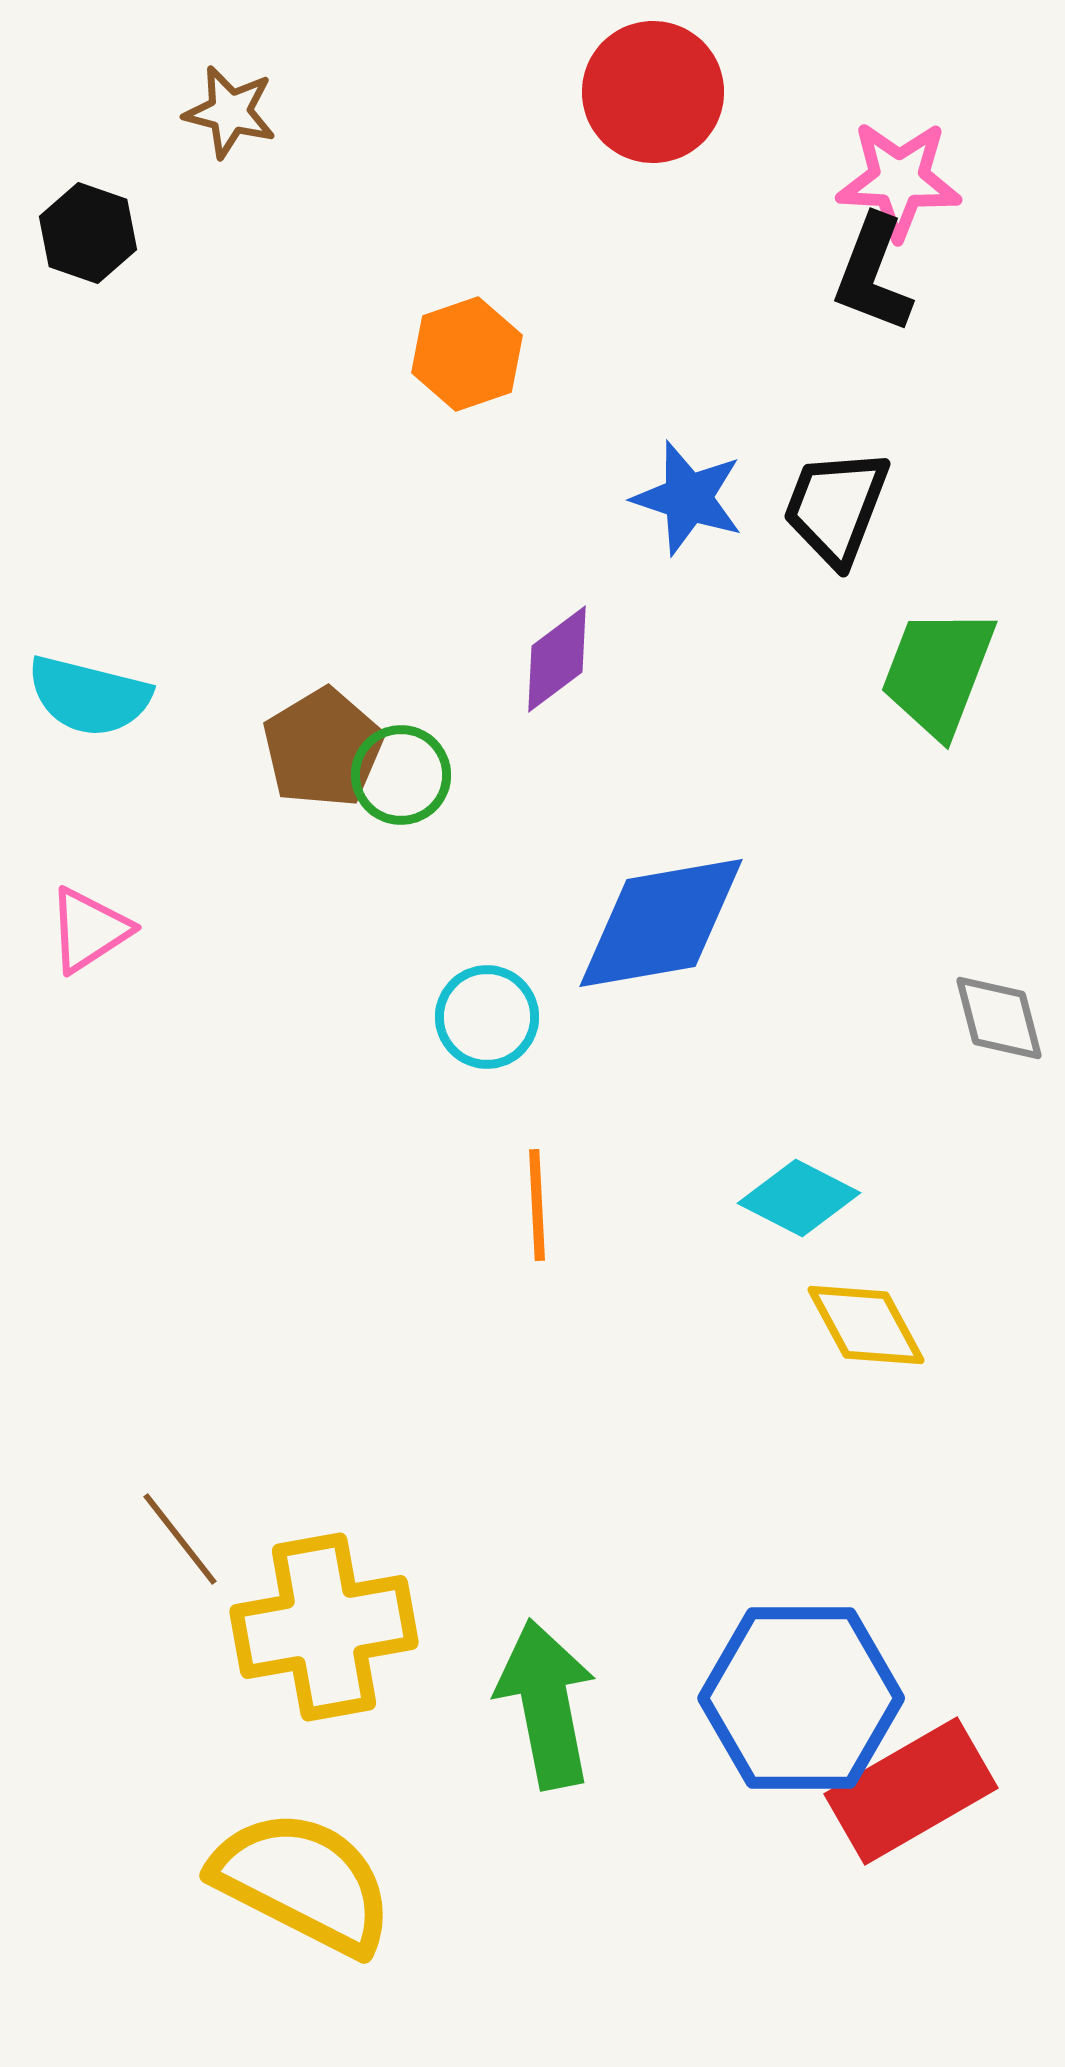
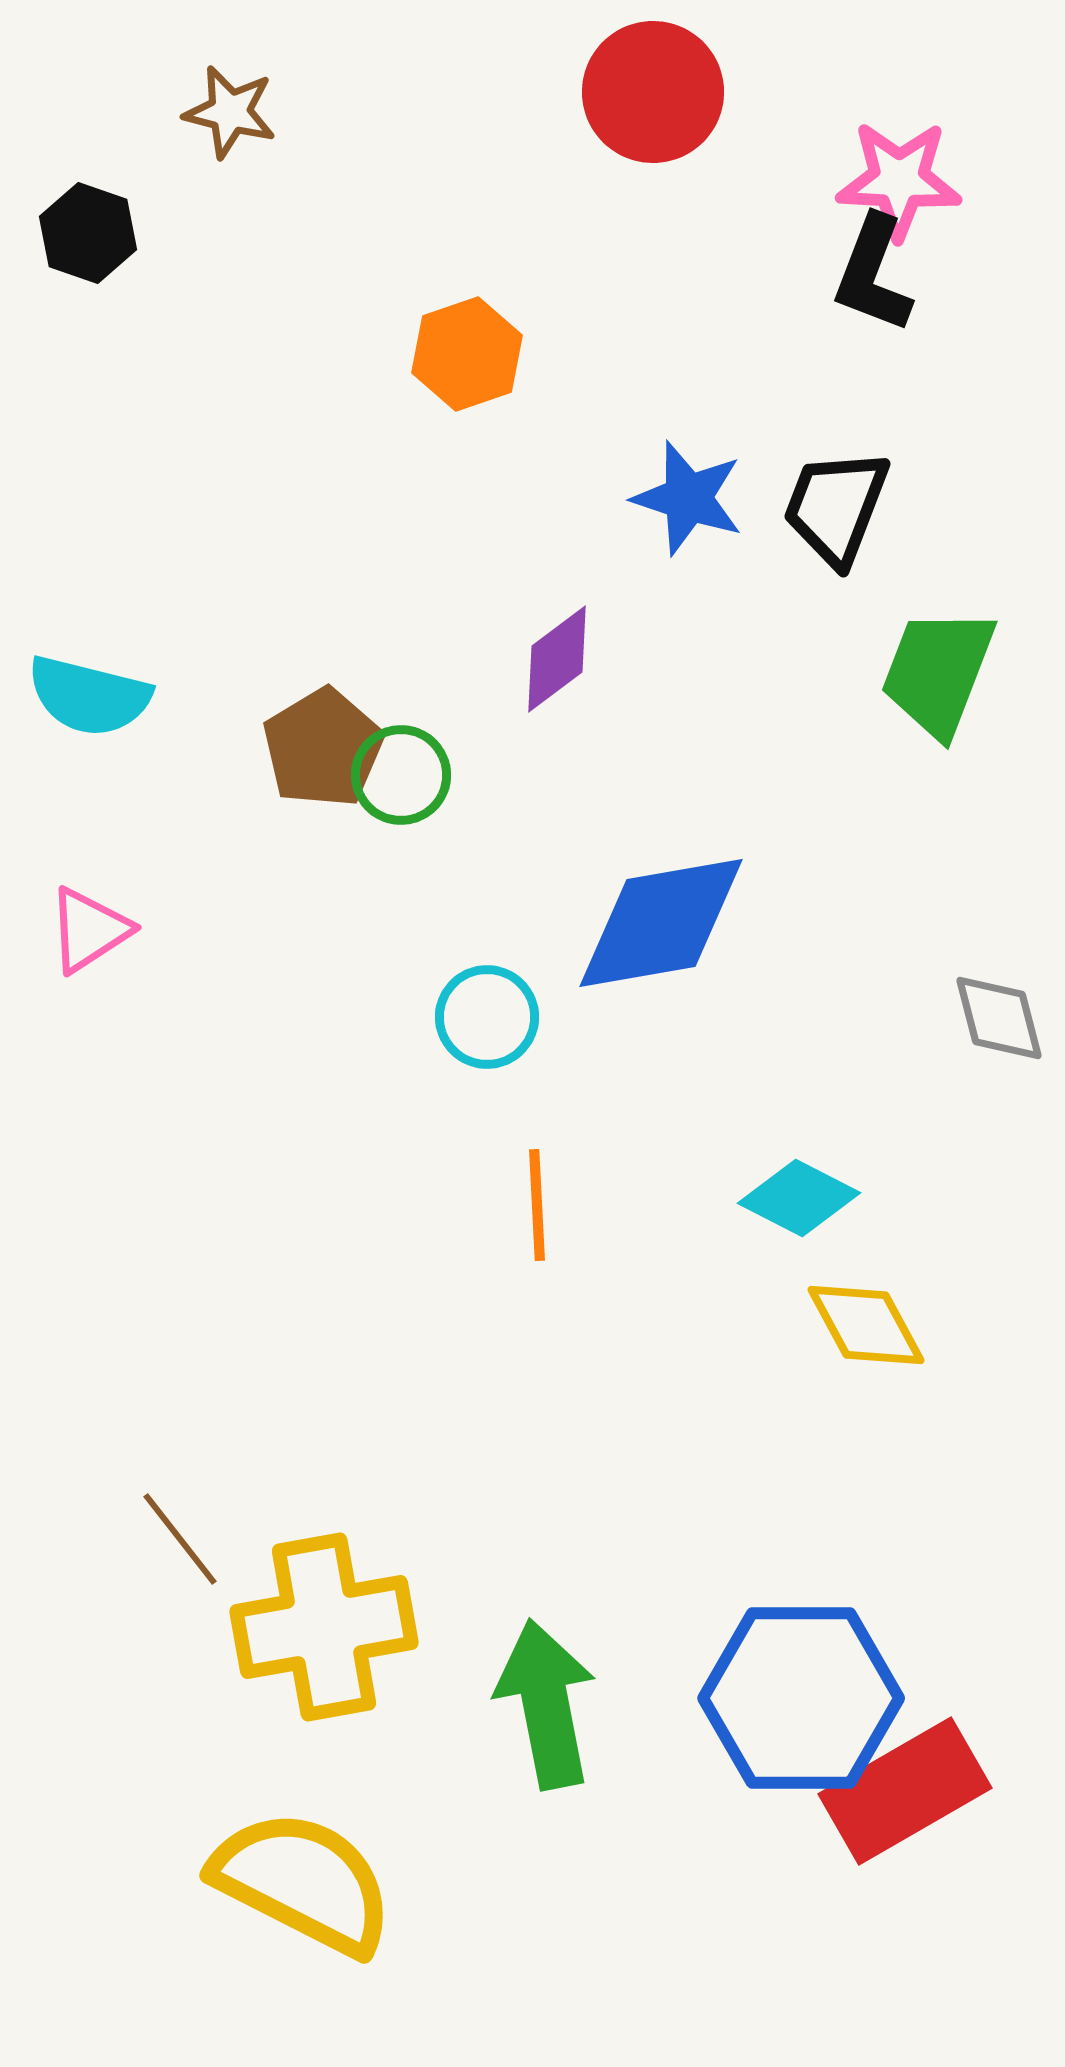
red rectangle: moved 6 px left
